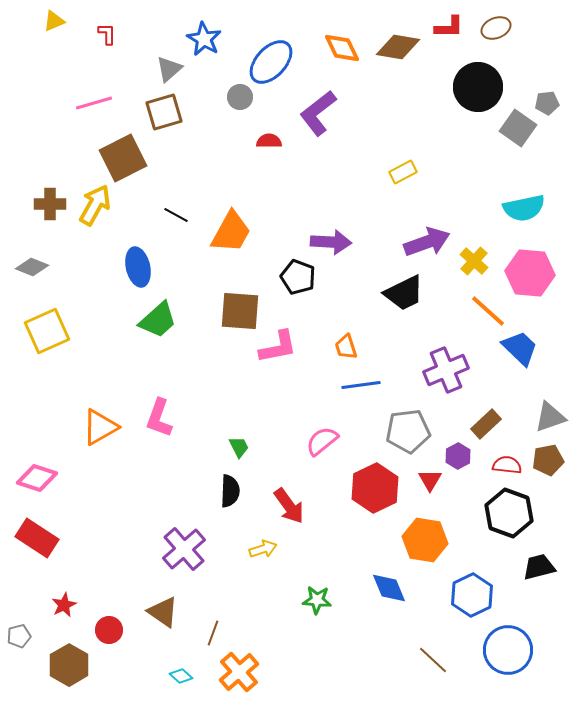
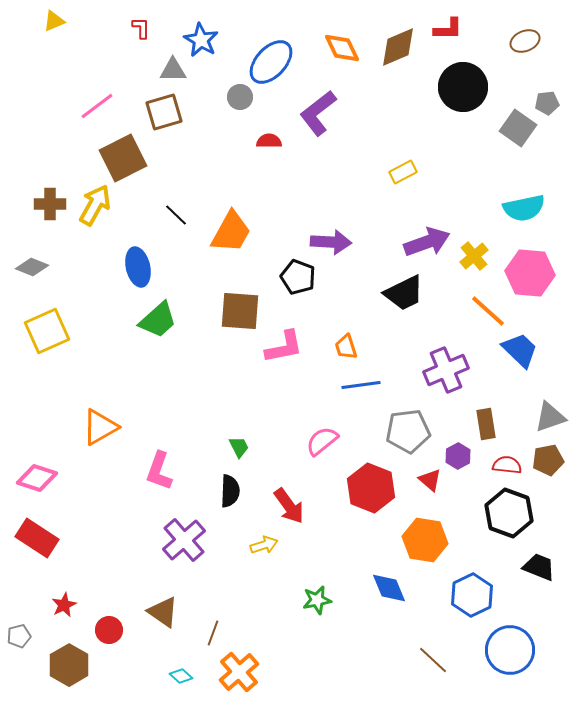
red L-shape at (449, 27): moved 1 px left, 2 px down
brown ellipse at (496, 28): moved 29 px right, 13 px down
red L-shape at (107, 34): moved 34 px right, 6 px up
blue star at (204, 39): moved 3 px left, 1 px down
brown diamond at (398, 47): rotated 33 degrees counterclockwise
gray triangle at (169, 69): moved 4 px right, 1 px down; rotated 40 degrees clockwise
black circle at (478, 87): moved 15 px left
pink line at (94, 103): moved 3 px right, 3 px down; rotated 21 degrees counterclockwise
black line at (176, 215): rotated 15 degrees clockwise
yellow cross at (474, 261): moved 5 px up; rotated 8 degrees clockwise
pink L-shape at (278, 347): moved 6 px right
blue trapezoid at (520, 348): moved 2 px down
pink L-shape at (159, 418): moved 53 px down
brown rectangle at (486, 424): rotated 56 degrees counterclockwise
red triangle at (430, 480): rotated 20 degrees counterclockwise
red hexagon at (375, 488): moved 4 px left; rotated 12 degrees counterclockwise
purple cross at (184, 549): moved 9 px up
yellow arrow at (263, 549): moved 1 px right, 4 px up
black trapezoid at (539, 567): rotated 36 degrees clockwise
green star at (317, 600): rotated 16 degrees counterclockwise
blue circle at (508, 650): moved 2 px right
